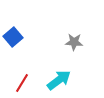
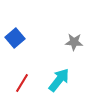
blue square: moved 2 px right, 1 px down
cyan arrow: rotated 15 degrees counterclockwise
